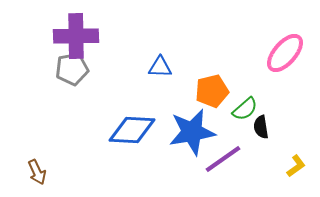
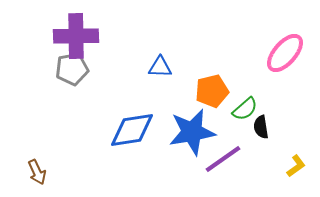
blue diamond: rotated 12 degrees counterclockwise
